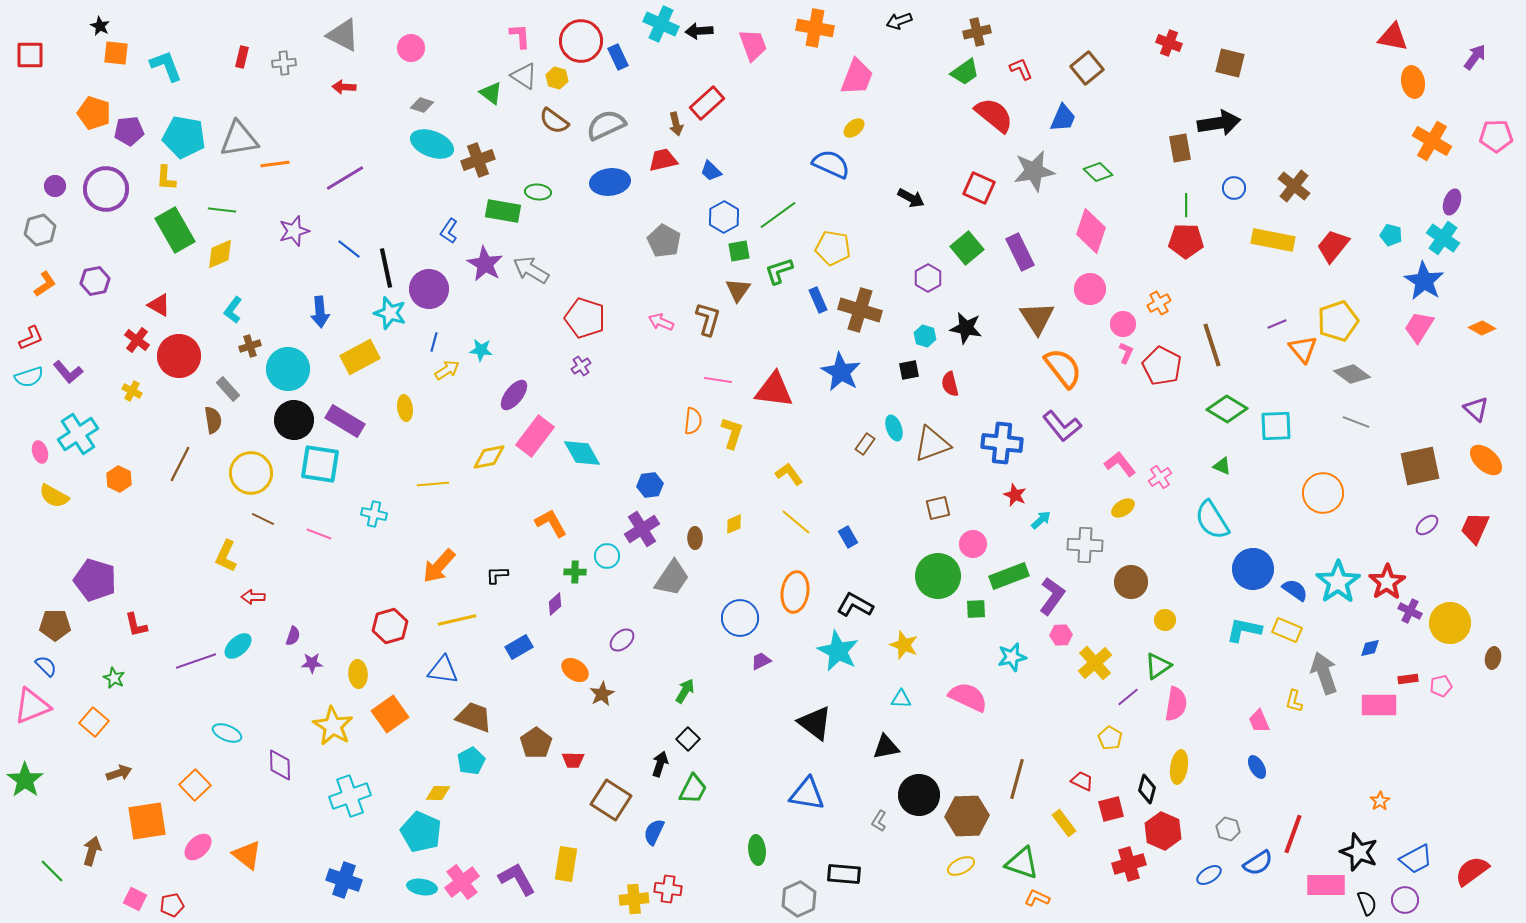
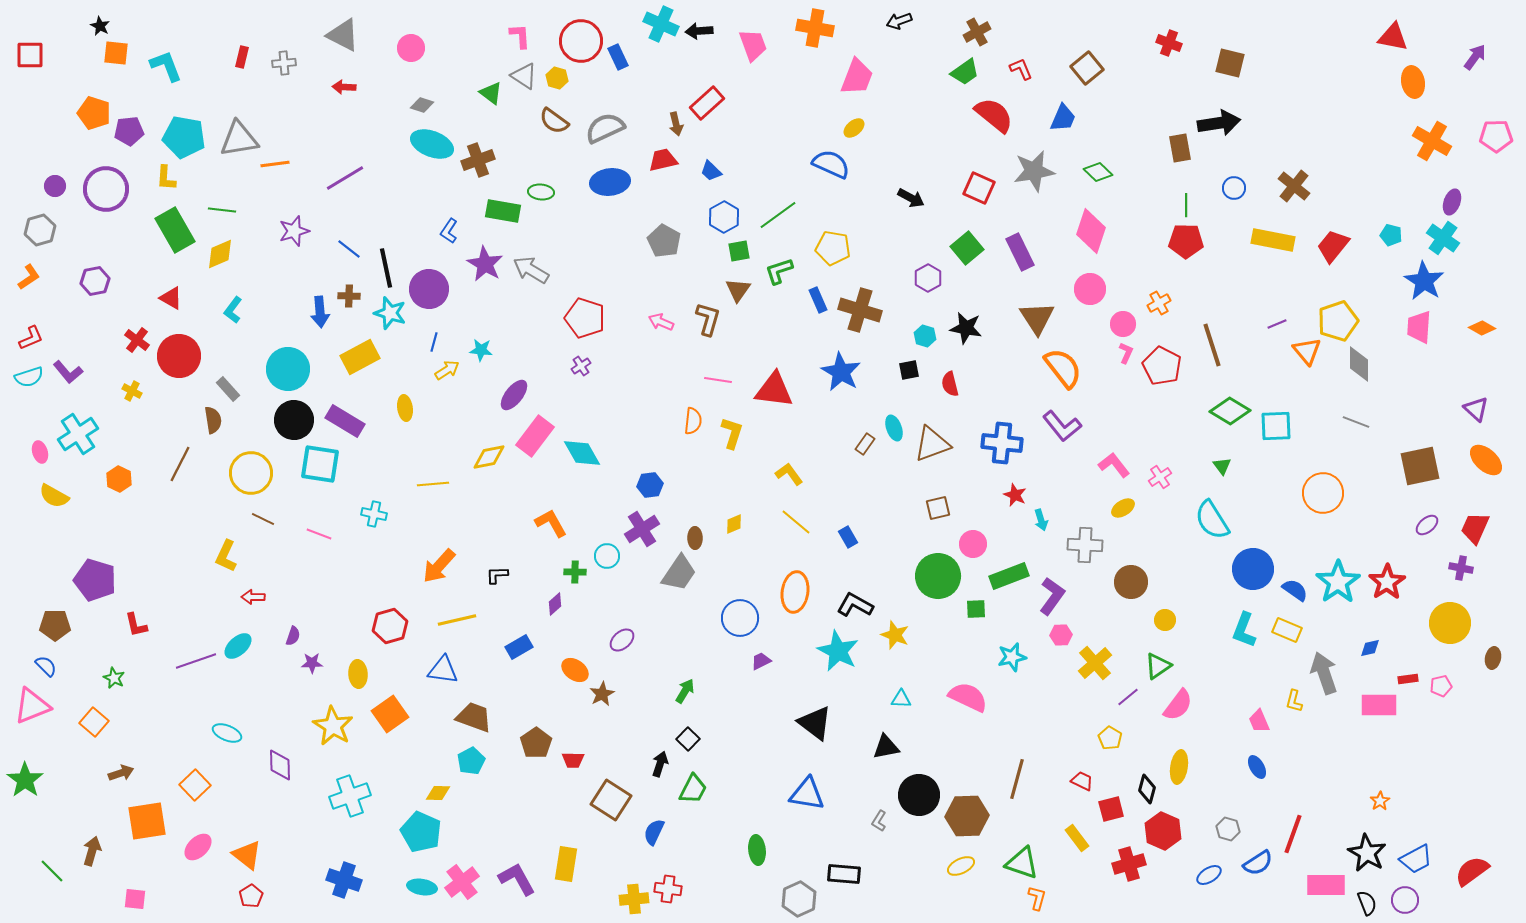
brown cross at (977, 32): rotated 16 degrees counterclockwise
gray semicircle at (606, 125): moved 1 px left, 3 px down
green ellipse at (538, 192): moved 3 px right
orange L-shape at (45, 284): moved 16 px left, 7 px up
red triangle at (159, 305): moved 12 px right, 7 px up
pink trapezoid at (1419, 327): rotated 28 degrees counterclockwise
brown cross at (250, 346): moved 99 px right, 50 px up; rotated 20 degrees clockwise
orange triangle at (1303, 349): moved 4 px right, 2 px down
gray diamond at (1352, 374): moved 7 px right, 10 px up; rotated 54 degrees clockwise
green diamond at (1227, 409): moved 3 px right, 2 px down
pink L-shape at (1120, 464): moved 6 px left, 1 px down
green triangle at (1222, 466): rotated 30 degrees clockwise
cyan arrow at (1041, 520): rotated 115 degrees clockwise
gray trapezoid at (672, 578): moved 7 px right, 5 px up
purple cross at (1410, 611): moved 51 px right, 43 px up; rotated 15 degrees counterclockwise
cyan L-shape at (1244, 630): rotated 81 degrees counterclockwise
yellow star at (904, 645): moved 9 px left, 10 px up
pink semicircle at (1176, 704): moved 2 px right, 1 px down; rotated 28 degrees clockwise
brown arrow at (119, 773): moved 2 px right
yellow rectangle at (1064, 823): moved 13 px right, 15 px down
black star at (1359, 852): moved 8 px right, 1 px down; rotated 9 degrees clockwise
orange L-shape at (1037, 898): rotated 80 degrees clockwise
pink square at (135, 899): rotated 20 degrees counterclockwise
red pentagon at (172, 905): moved 79 px right, 9 px up; rotated 20 degrees counterclockwise
